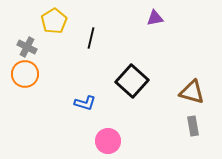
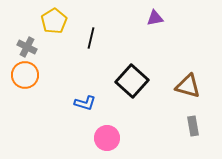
orange circle: moved 1 px down
brown triangle: moved 4 px left, 6 px up
pink circle: moved 1 px left, 3 px up
